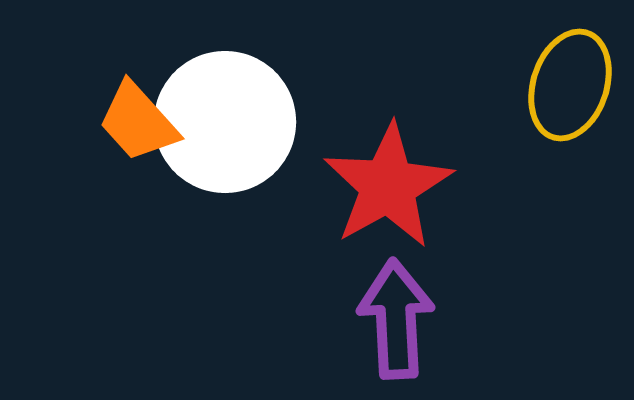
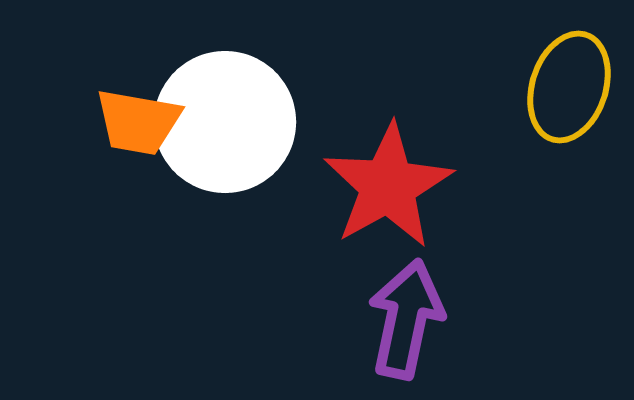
yellow ellipse: moved 1 px left, 2 px down
orange trapezoid: rotated 38 degrees counterclockwise
purple arrow: moved 10 px right; rotated 15 degrees clockwise
